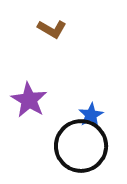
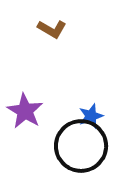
purple star: moved 4 px left, 11 px down
blue star: moved 1 px down; rotated 10 degrees clockwise
